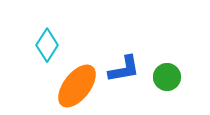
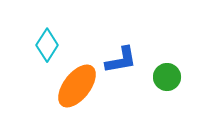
blue L-shape: moved 3 px left, 9 px up
